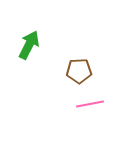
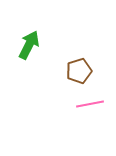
brown pentagon: rotated 15 degrees counterclockwise
